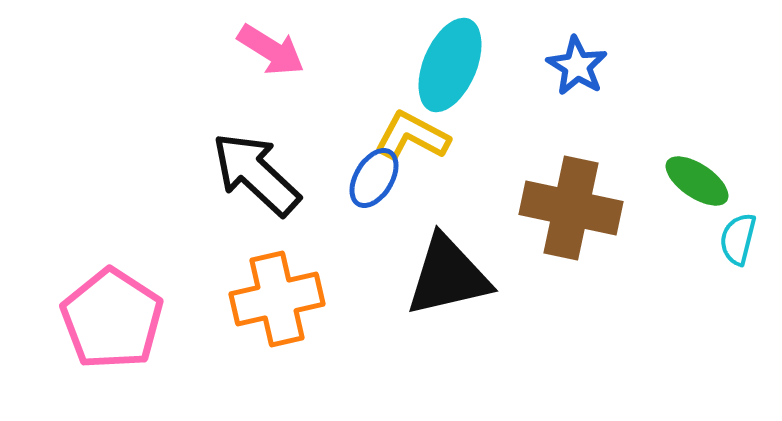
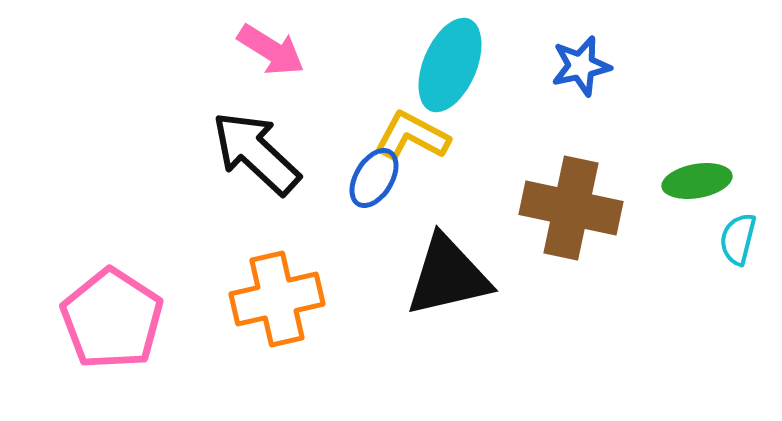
blue star: moved 4 px right; rotated 28 degrees clockwise
black arrow: moved 21 px up
green ellipse: rotated 44 degrees counterclockwise
